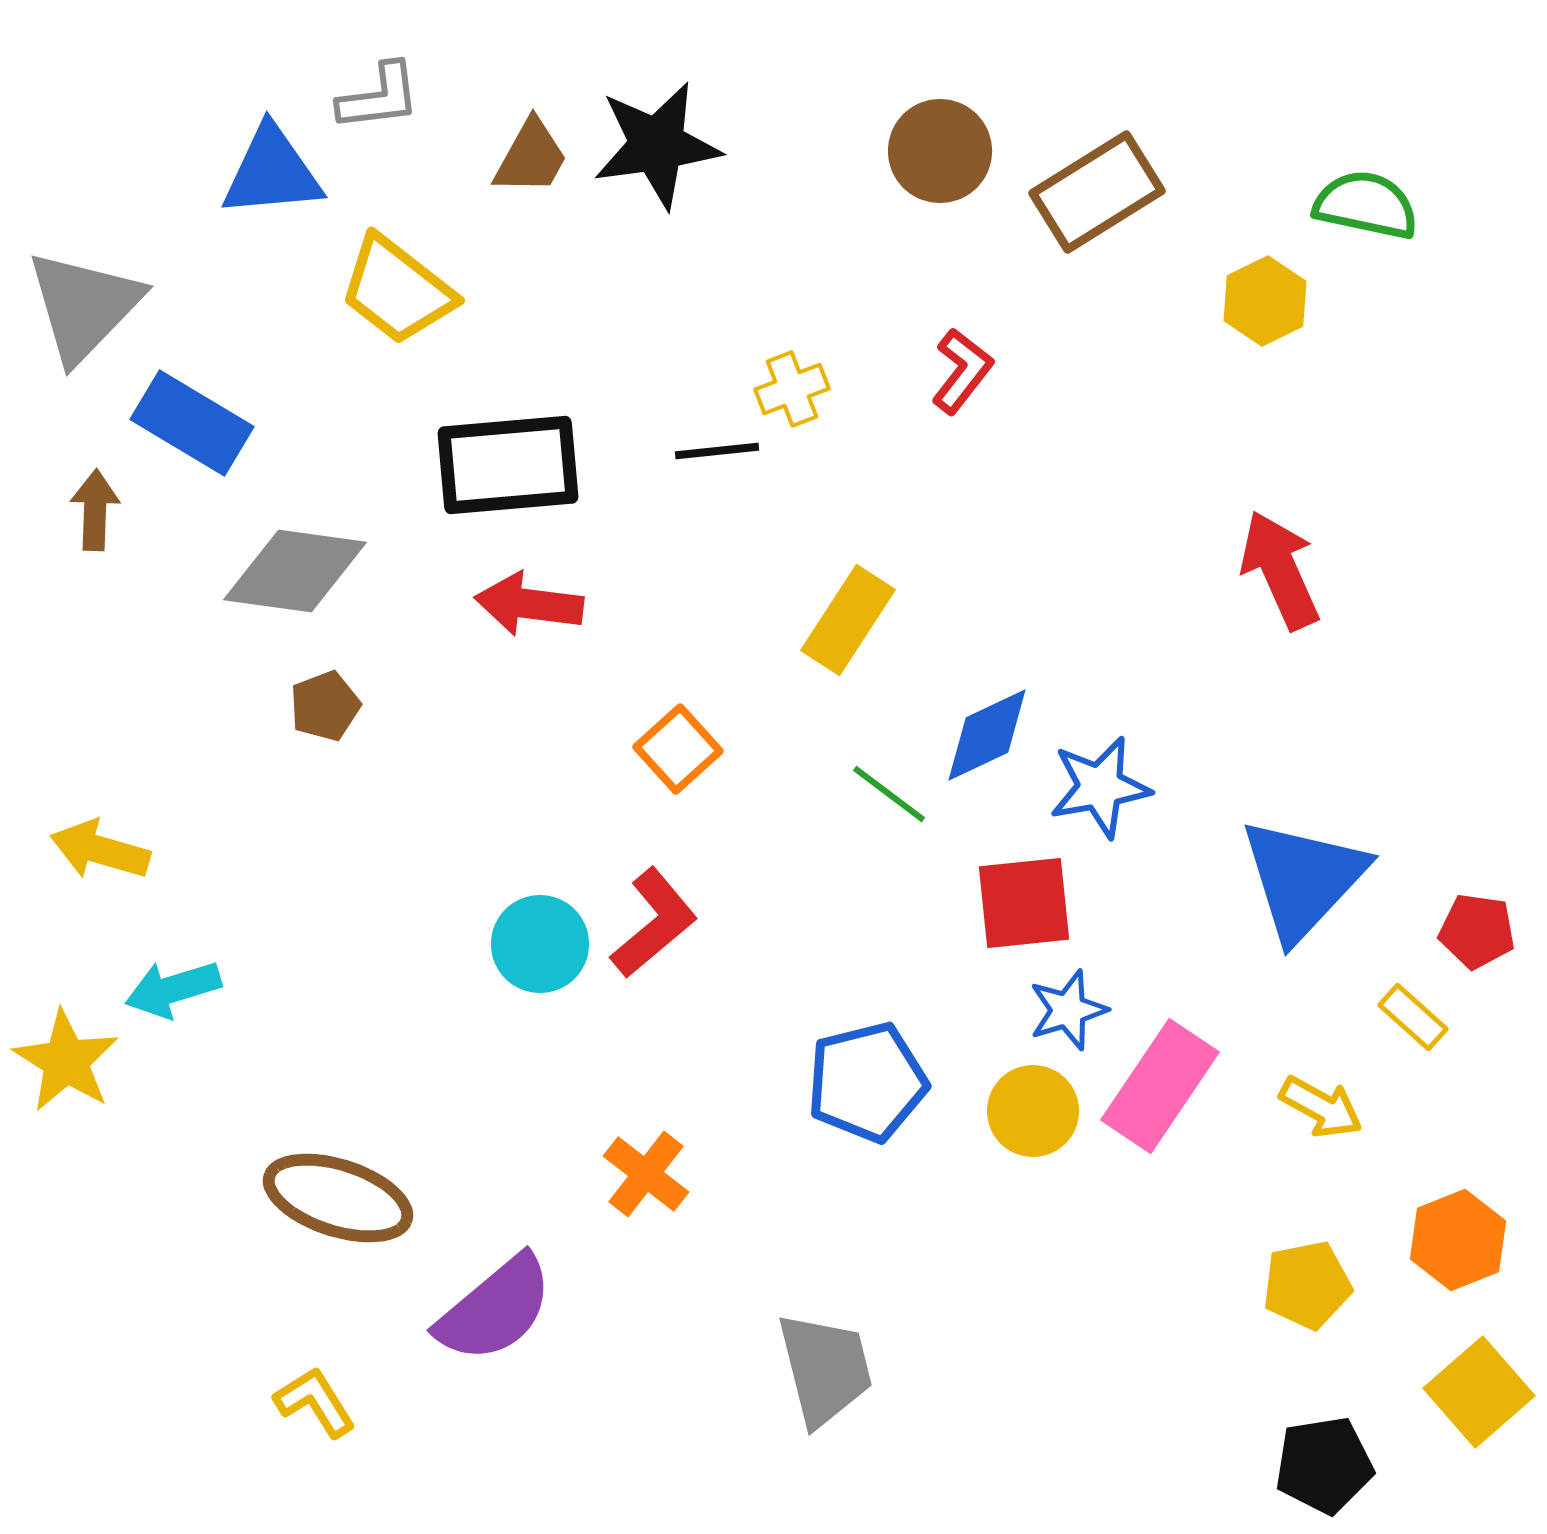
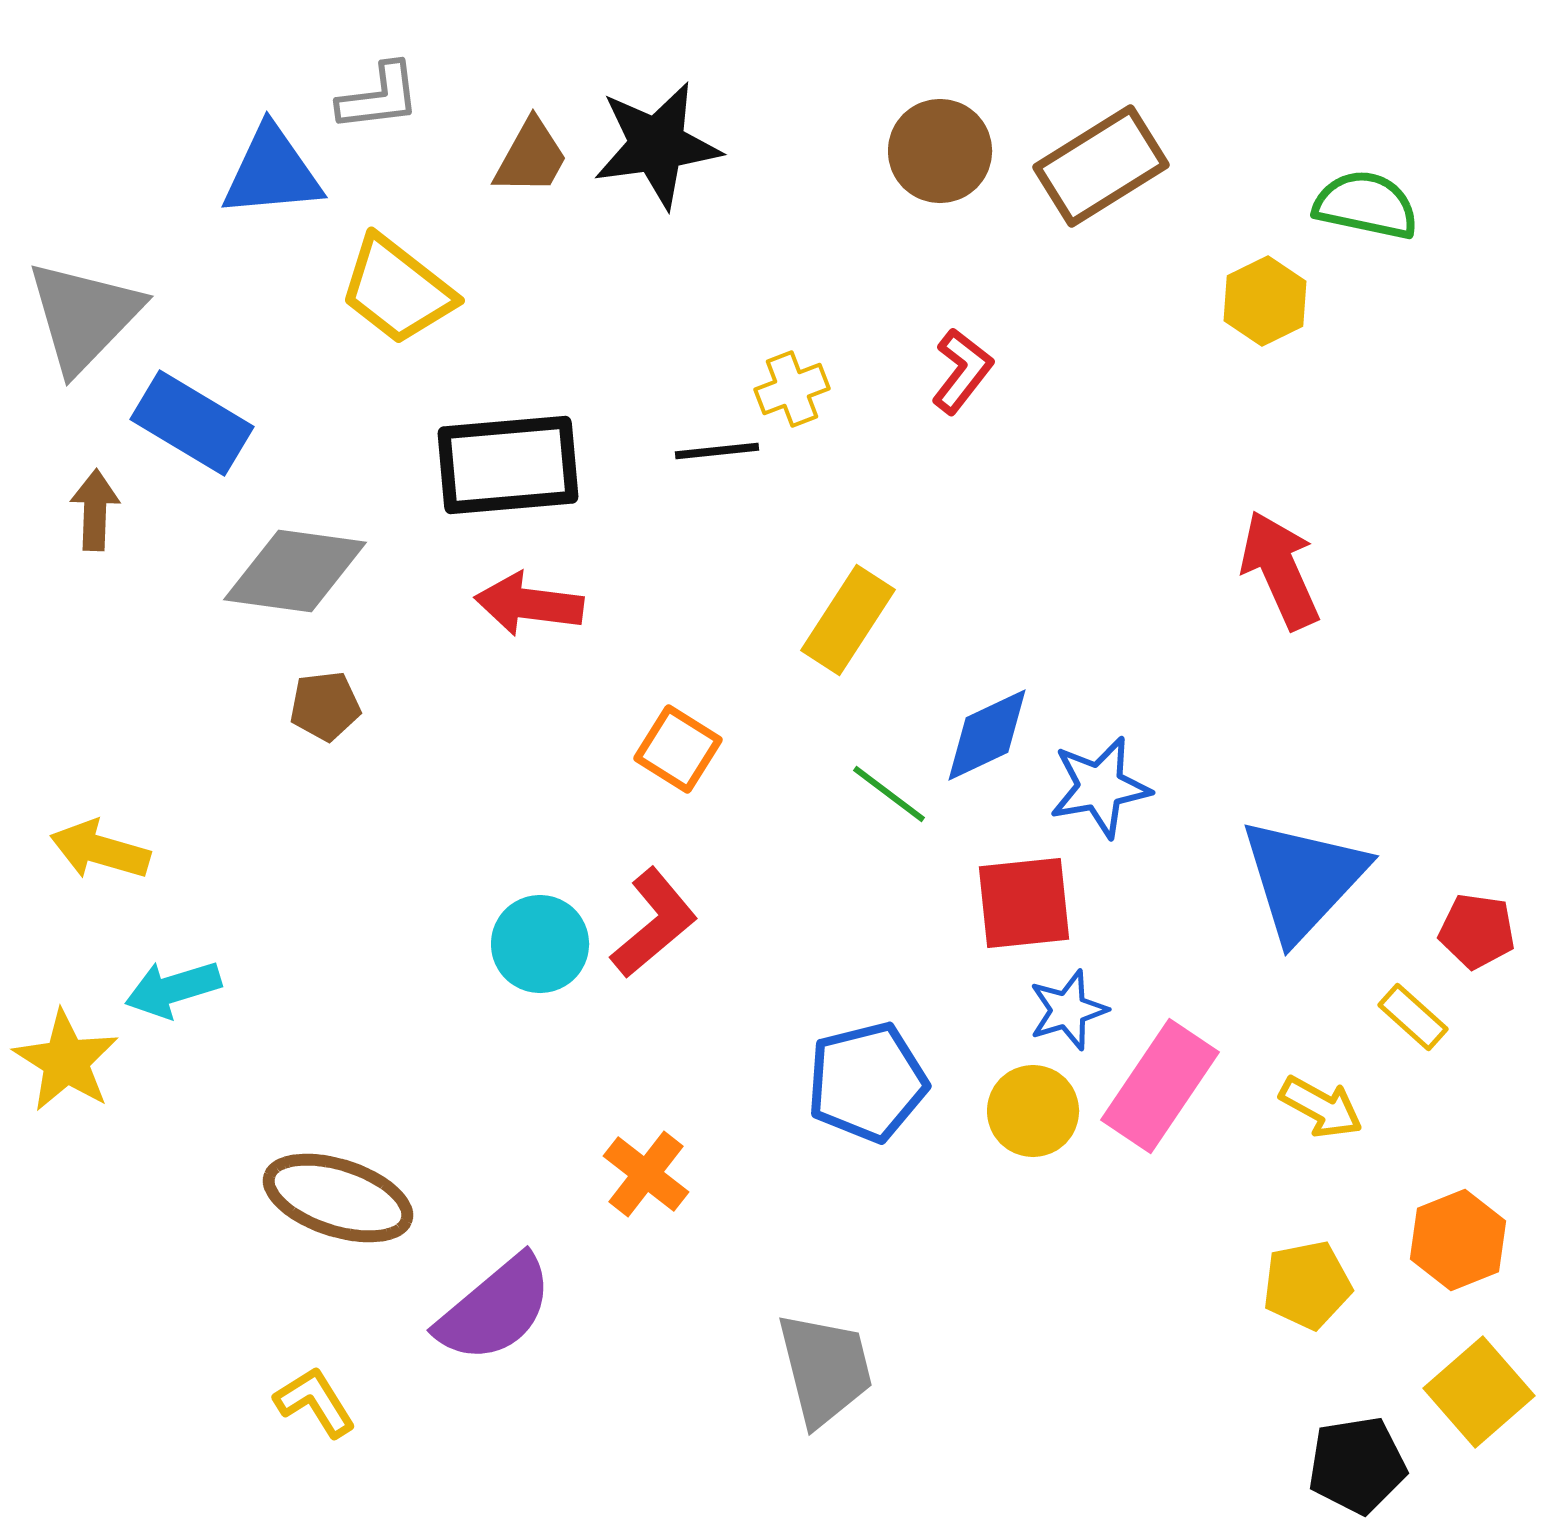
brown rectangle at (1097, 192): moved 4 px right, 26 px up
gray triangle at (84, 306): moved 10 px down
brown pentagon at (325, 706): rotated 14 degrees clockwise
orange square at (678, 749): rotated 16 degrees counterclockwise
black pentagon at (1324, 1465): moved 33 px right
